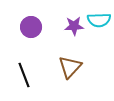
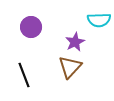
purple star: moved 1 px right, 16 px down; rotated 24 degrees counterclockwise
